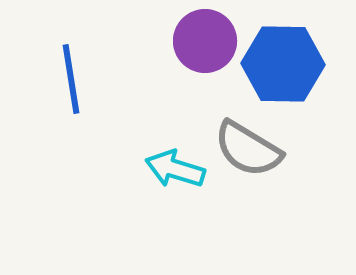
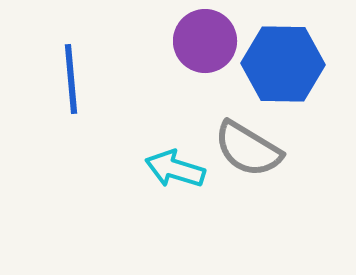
blue line: rotated 4 degrees clockwise
